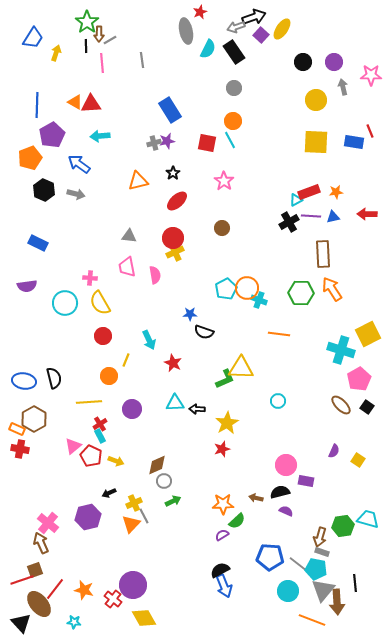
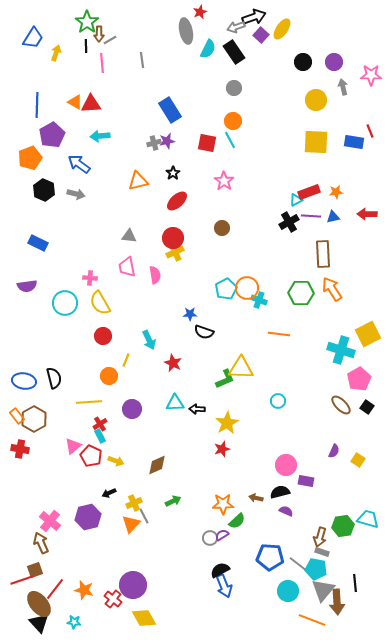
orange rectangle at (17, 429): moved 13 px up; rotated 28 degrees clockwise
gray circle at (164, 481): moved 46 px right, 57 px down
pink cross at (48, 523): moved 2 px right, 2 px up
black triangle at (21, 623): moved 18 px right
